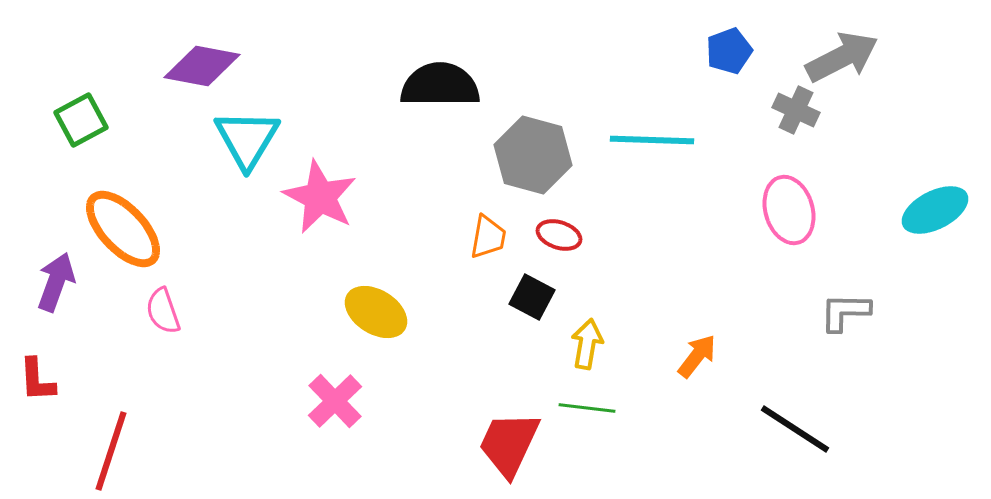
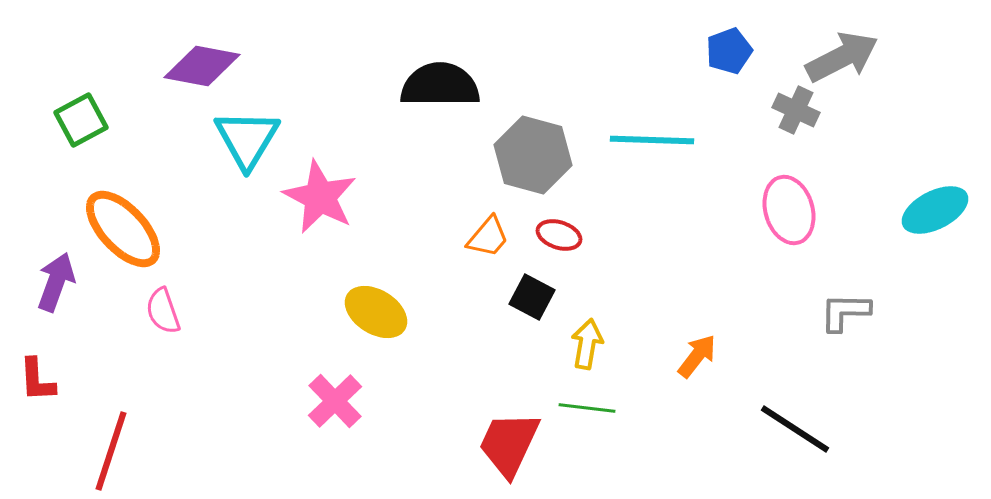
orange trapezoid: rotated 30 degrees clockwise
